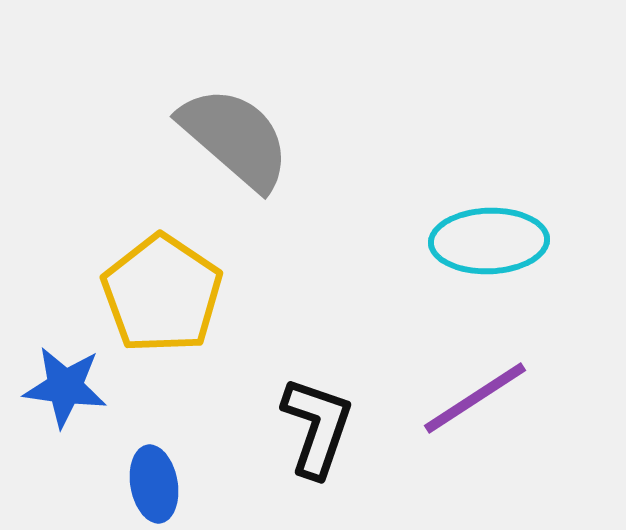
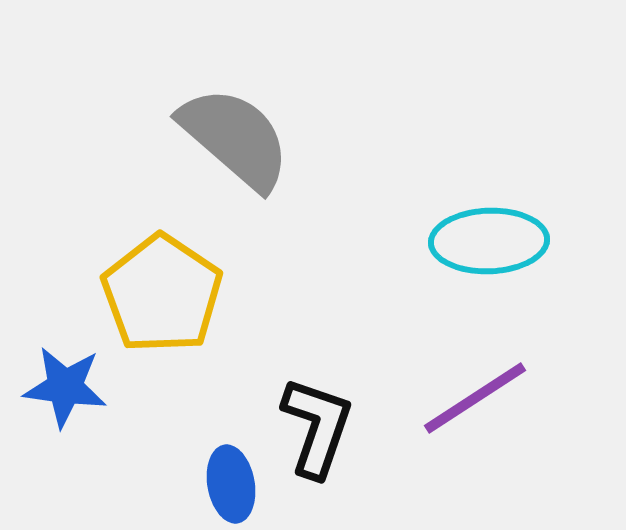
blue ellipse: moved 77 px right
